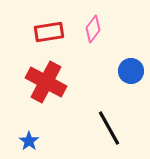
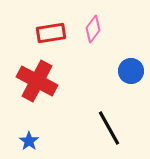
red rectangle: moved 2 px right, 1 px down
red cross: moved 9 px left, 1 px up
